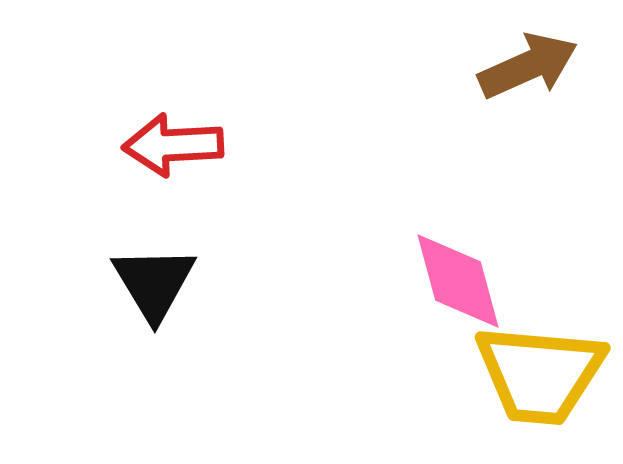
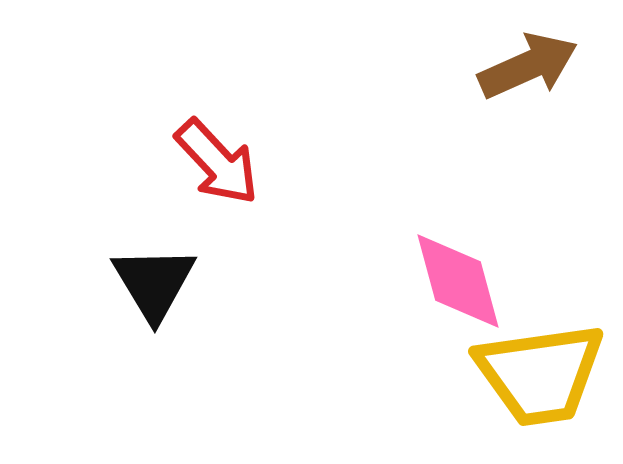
red arrow: moved 44 px right, 17 px down; rotated 130 degrees counterclockwise
yellow trapezoid: rotated 13 degrees counterclockwise
